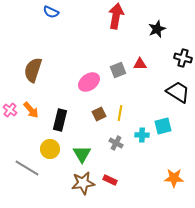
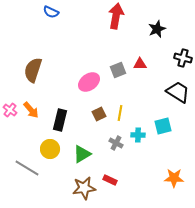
cyan cross: moved 4 px left
green triangle: rotated 30 degrees clockwise
brown star: moved 1 px right, 5 px down
